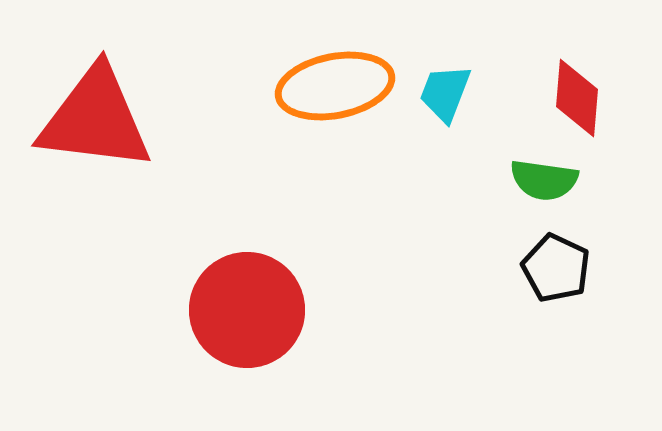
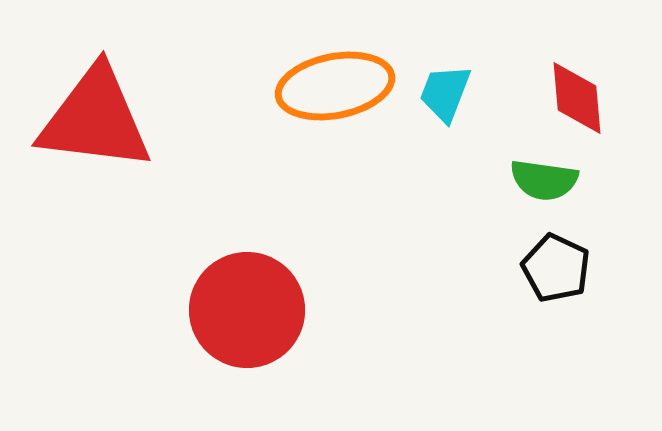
red diamond: rotated 10 degrees counterclockwise
